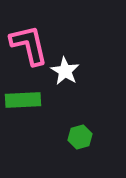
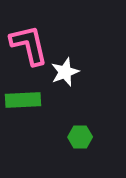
white star: moved 1 px down; rotated 20 degrees clockwise
green hexagon: rotated 15 degrees clockwise
